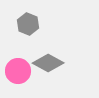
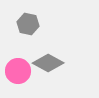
gray hexagon: rotated 10 degrees counterclockwise
